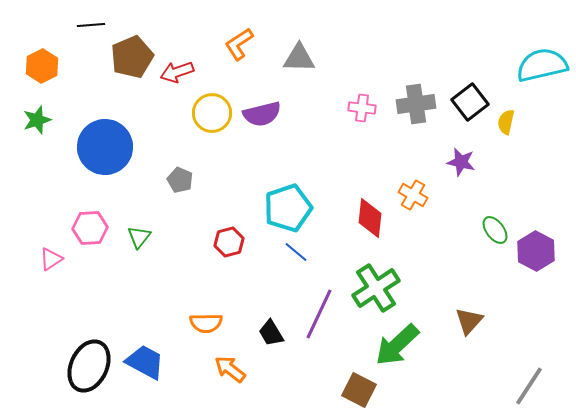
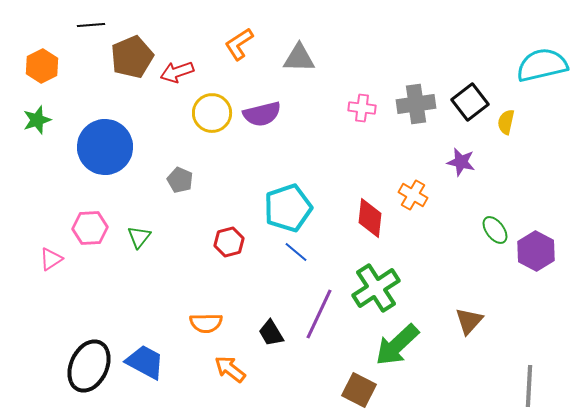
gray line: rotated 30 degrees counterclockwise
